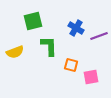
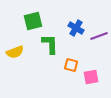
green L-shape: moved 1 px right, 2 px up
